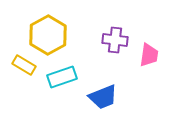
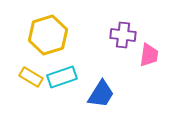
yellow hexagon: rotated 12 degrees clockwise
purple cross: moved 8 px right, 5 px up
yellow rectangle: moved 7 px right, 12 px down
blue trapezoid: moved 2 px left, 3 px up; rotated 36 degrees counterclockwise
